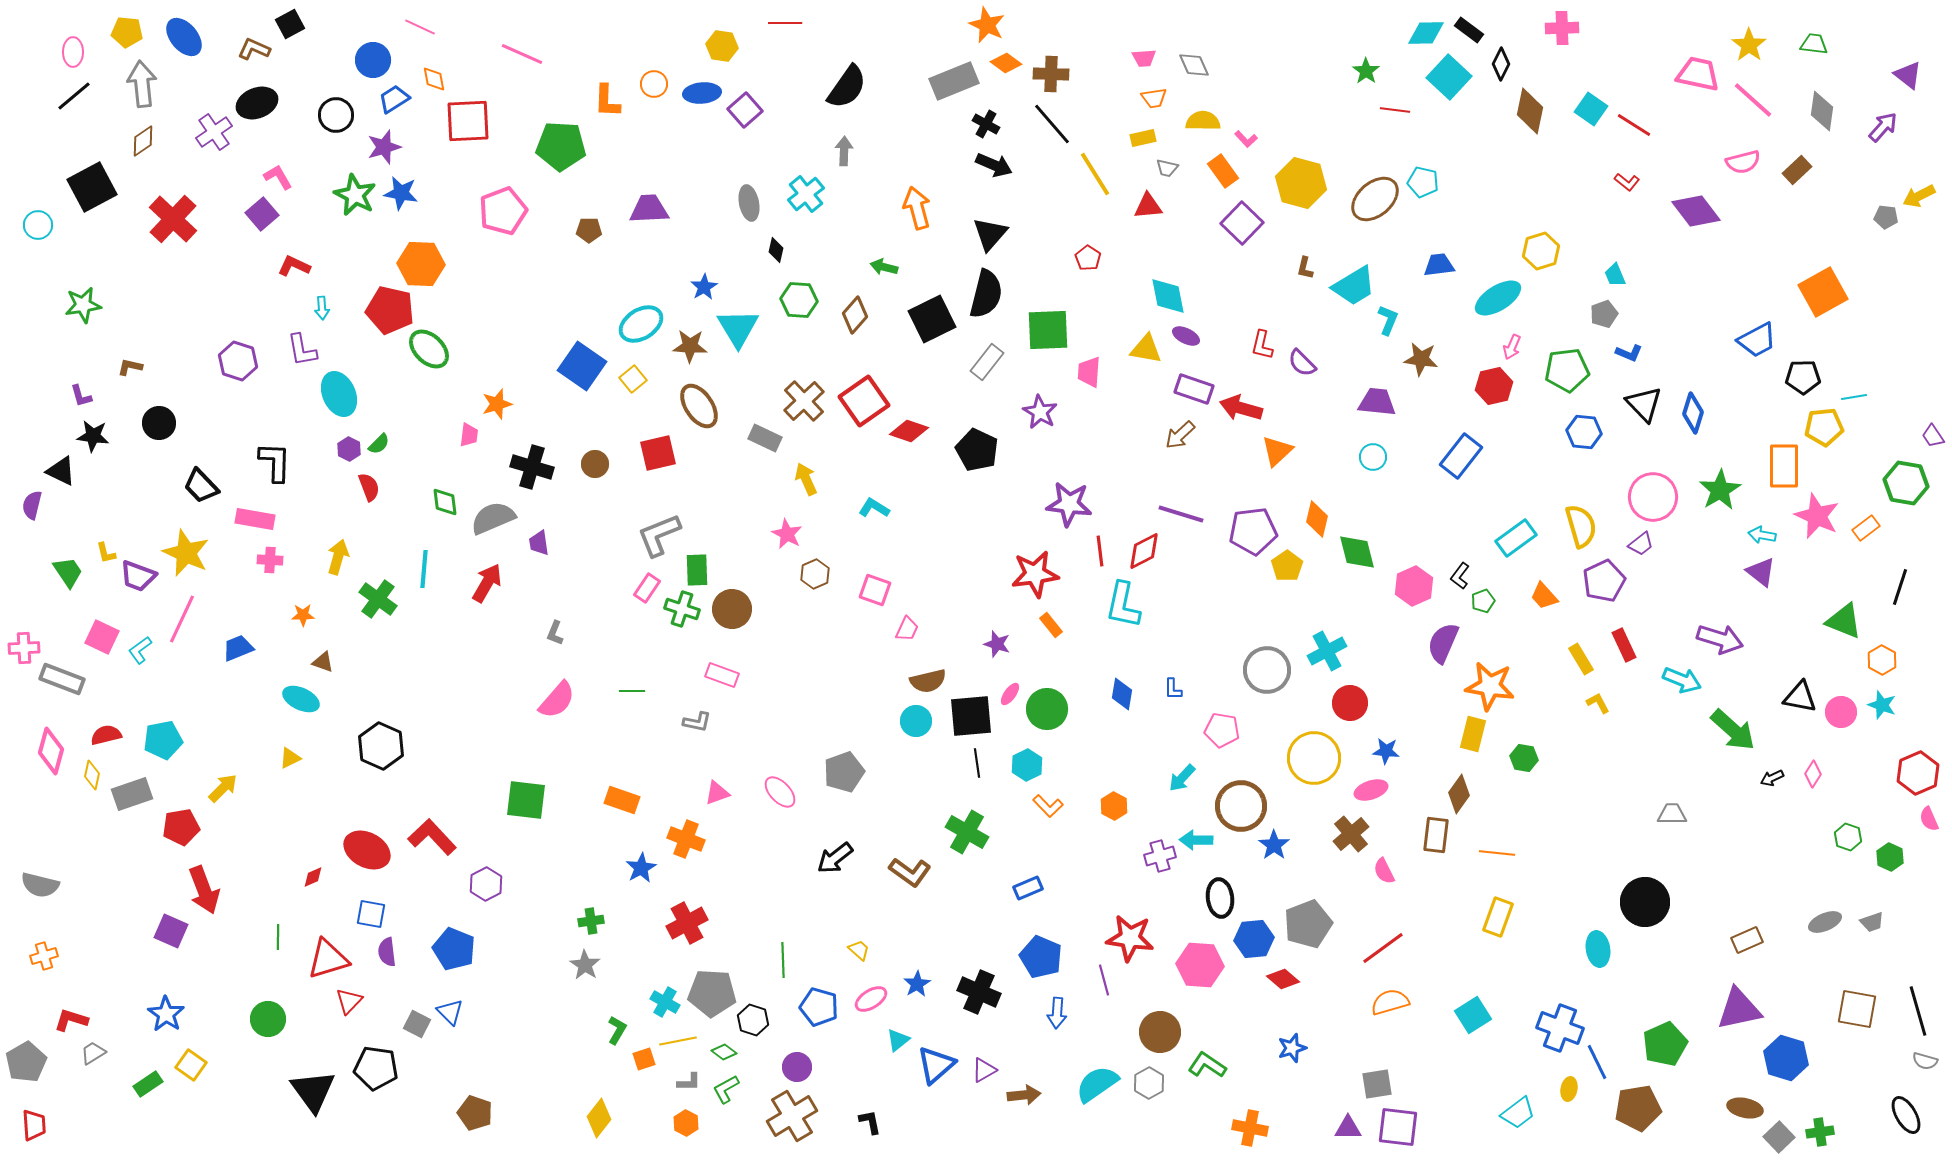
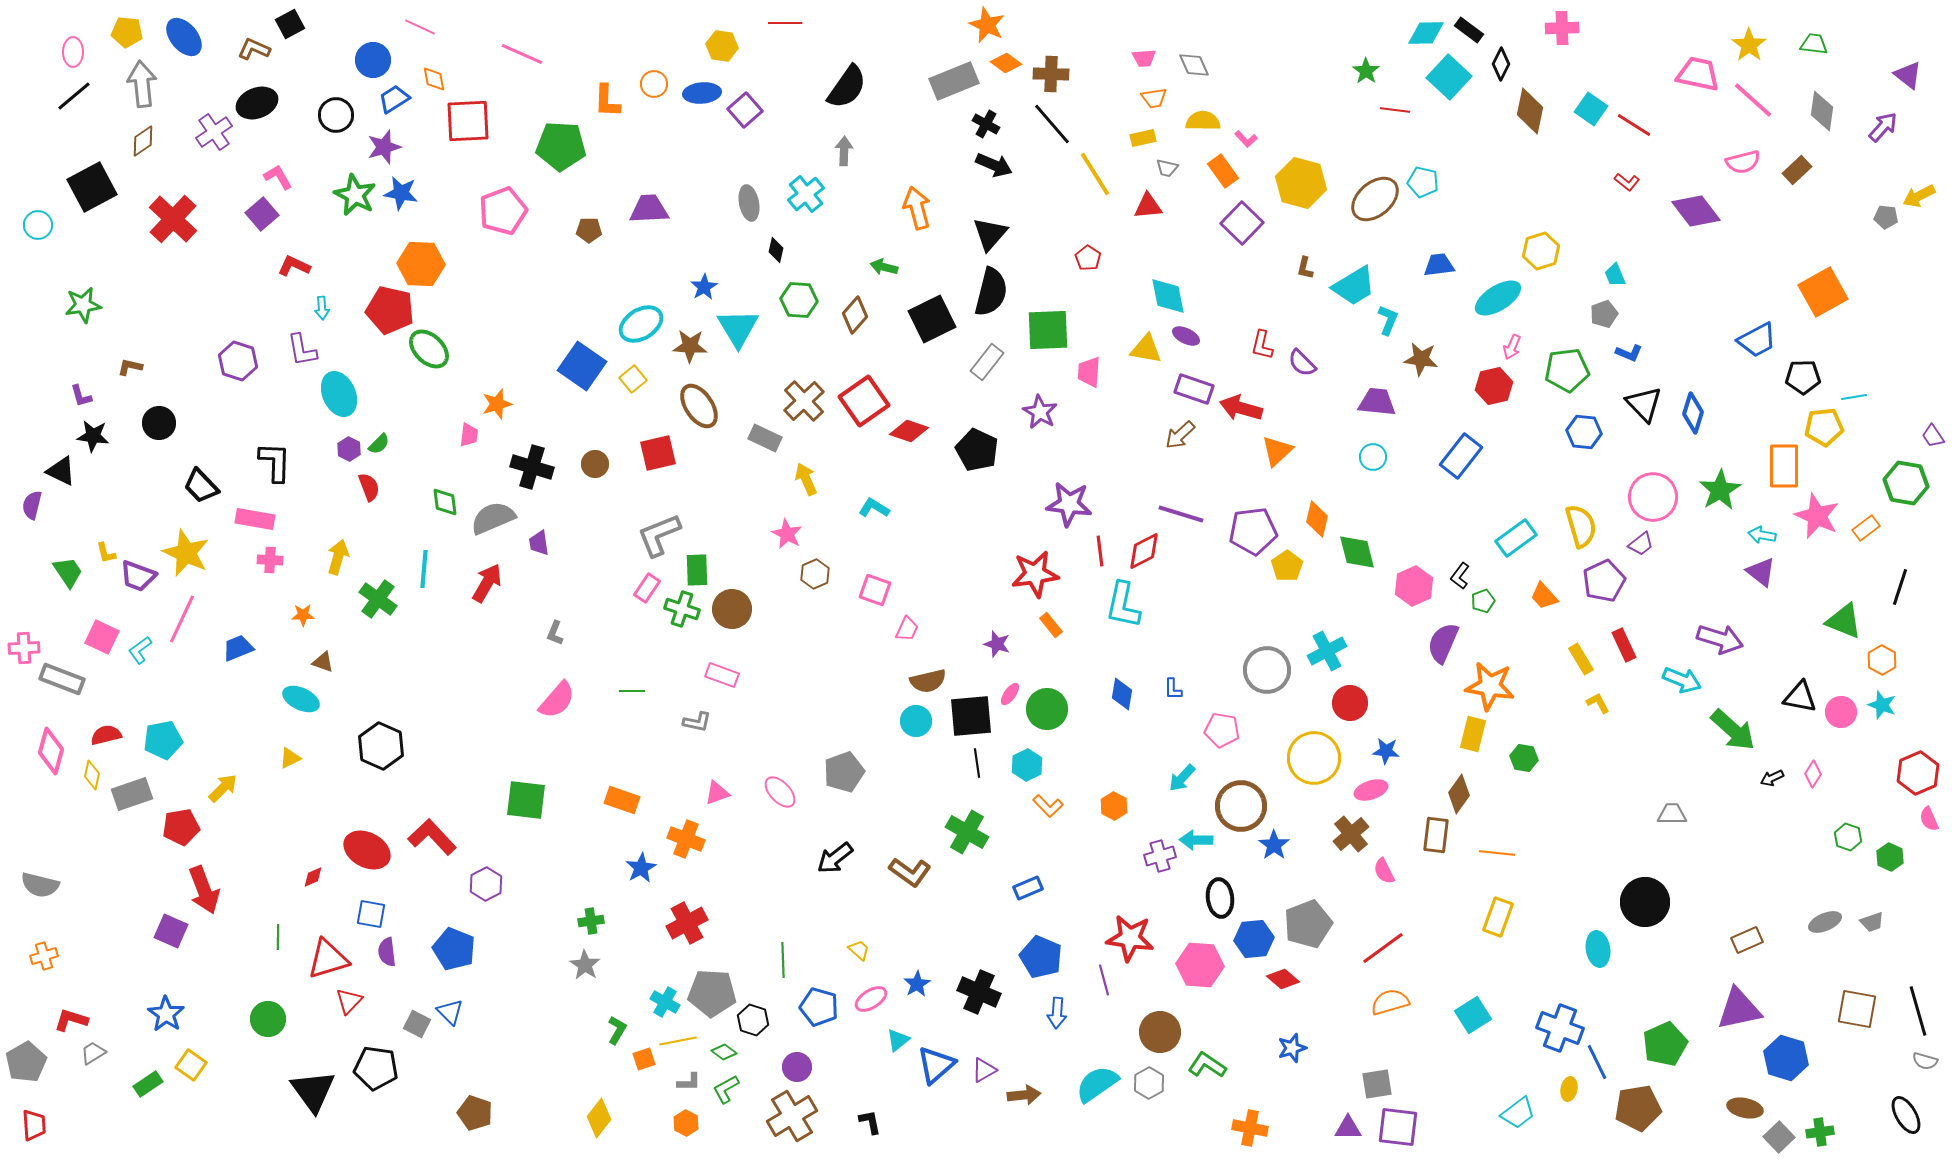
black semicircle at (986, 294): moved 5 px right, 2 px up
